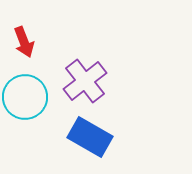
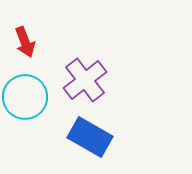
red arrow: moved 1 px right
purple cross: moved 1 px up
